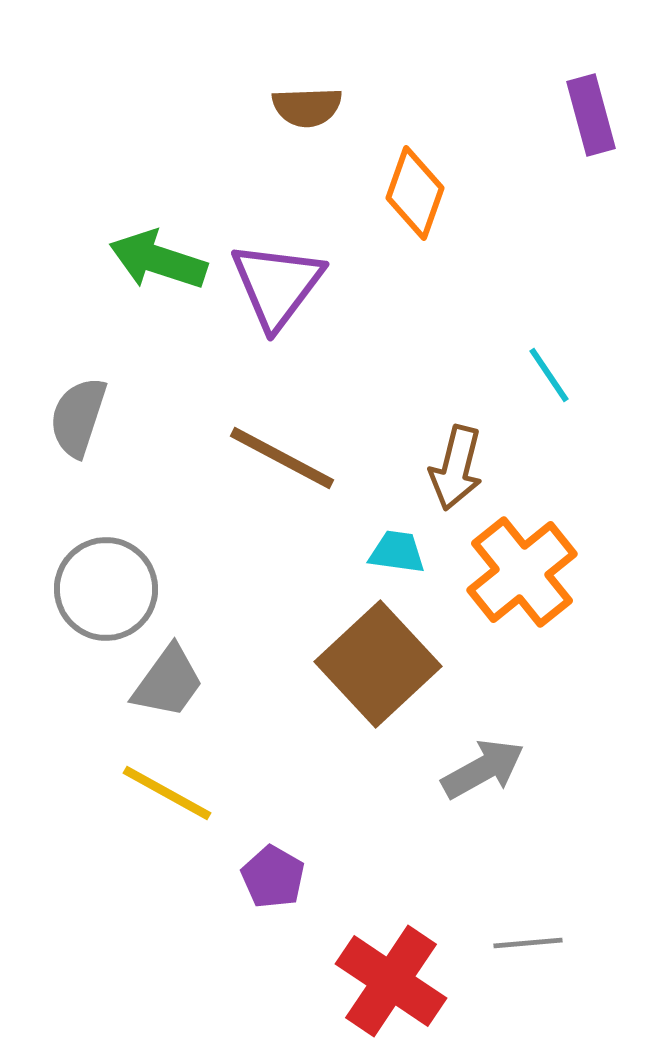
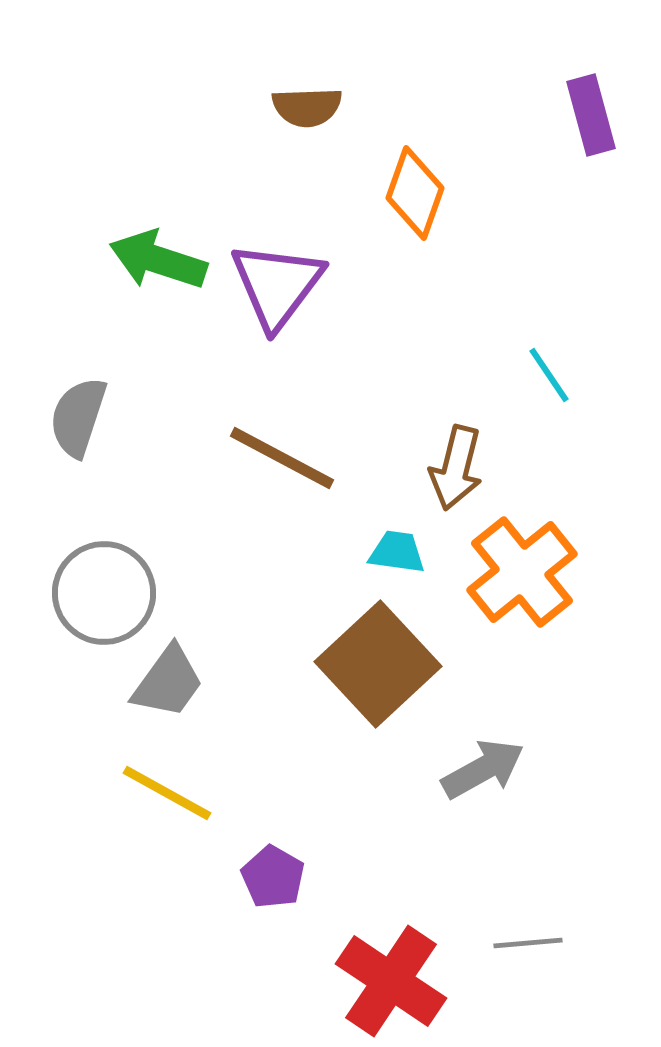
gray circle: moved 2 px left, 4 px down
